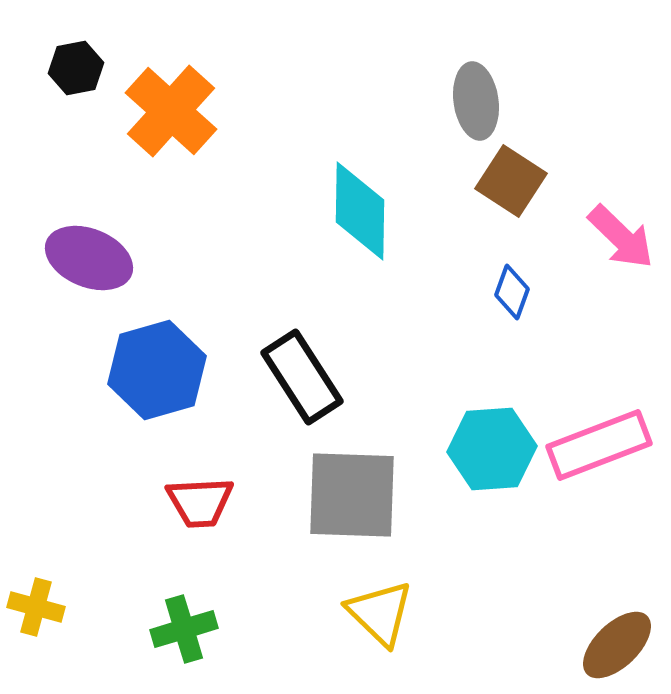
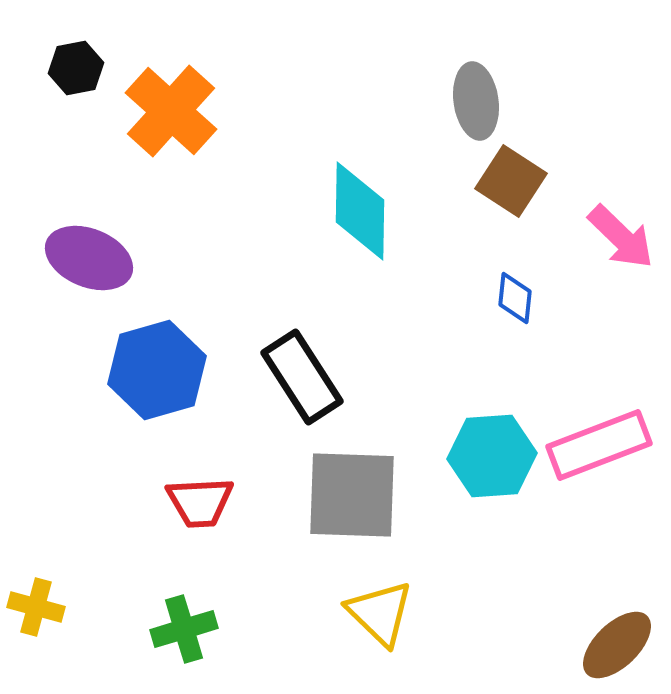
blue diamond: moved 3 px right, 6 px down; rotated 14 degrees counterclockwise
cyan hexagon: moved 7 px down
